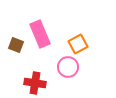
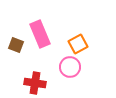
pink circle: moved 2 px right
